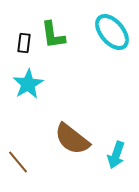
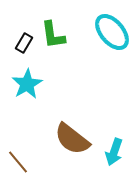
black rectangle: rotated 24 degrees clockwise
cyan star: moved 1 px left
cyan arrow: moved 2 px left, 3 px up
